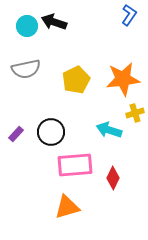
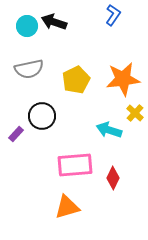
blue L-shape: moved 16 px left
gray semicircle: moved 3 px right
yellow cross: rotated 30 degrees counterclockwise
black circle: moved 9 px left, 16 px up
